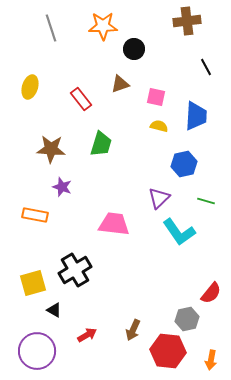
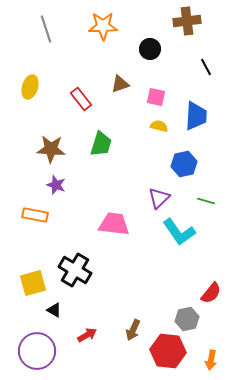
gray line: moved 5 px left, 1 px down
black circle: moved 16 px right
purple star: moved 6 px left, 2 px up
black cross: rotated 28 degrees counterclockwise
